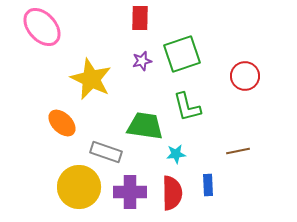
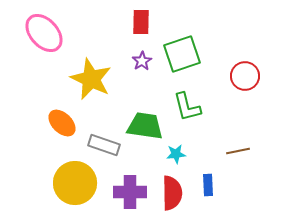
red rectangle: moved 1 px right, 4 px down
pink ellipse: moved 2 px right, 6 px down
purple star: rotated 18 degrees counterclockwise
gray rectangle: moved 2 px left, 7 px up
yellow circle: moved 4 px left, 4 px up
